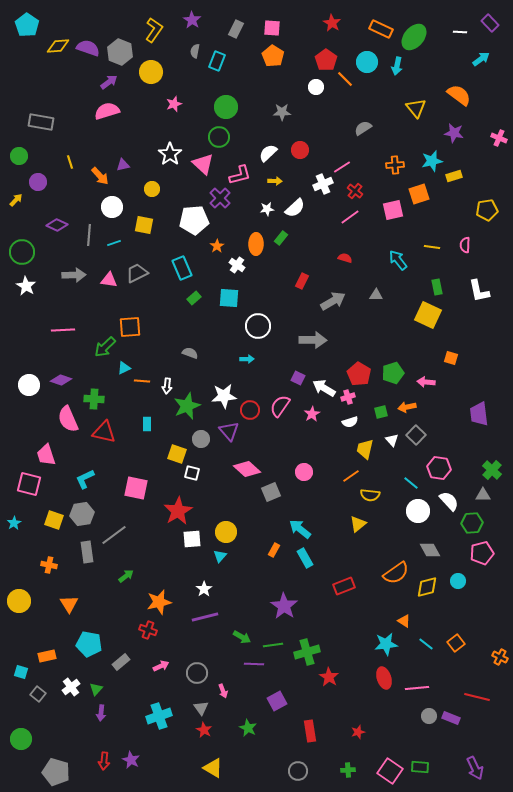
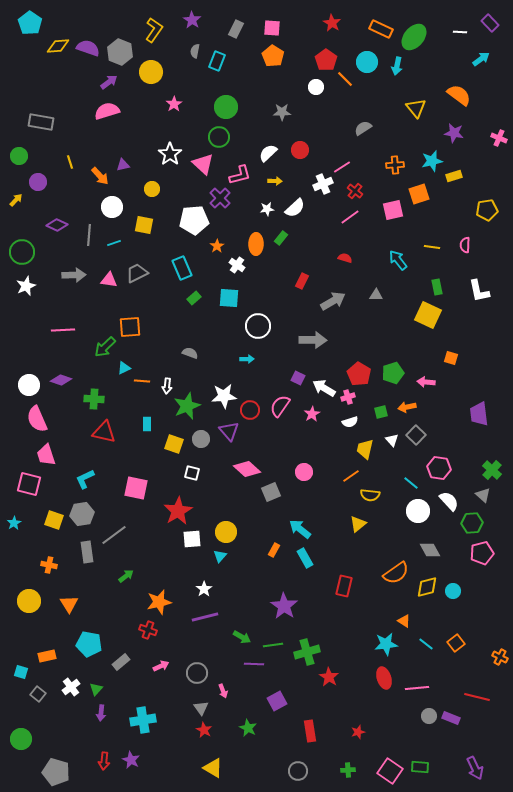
cyan pentagon at (27, 25): moved 3 px right, 2 px up
pink star at (174, 104): rotated 14 degrees counterclockwise
white star at (26, 286): rotated 18 degrees clockwise
pink semicircle at (68, 419): moved 31 px left
yellow square at (177, 454): moved 3 px left, 10 px up
gray triangle at (483, 495): rotated 42 degrees clockwise
cyan circle at (458, 581): moved 5 px left, 10 px down
red rectangle at (344, 586): rotated 55 degrees counterclockwise
yellow circle at (19, 601): moved 10 px right
cyan cross at (159, 716): moved 16 px left, 4 px down; rotated 10 degrees clockwise
